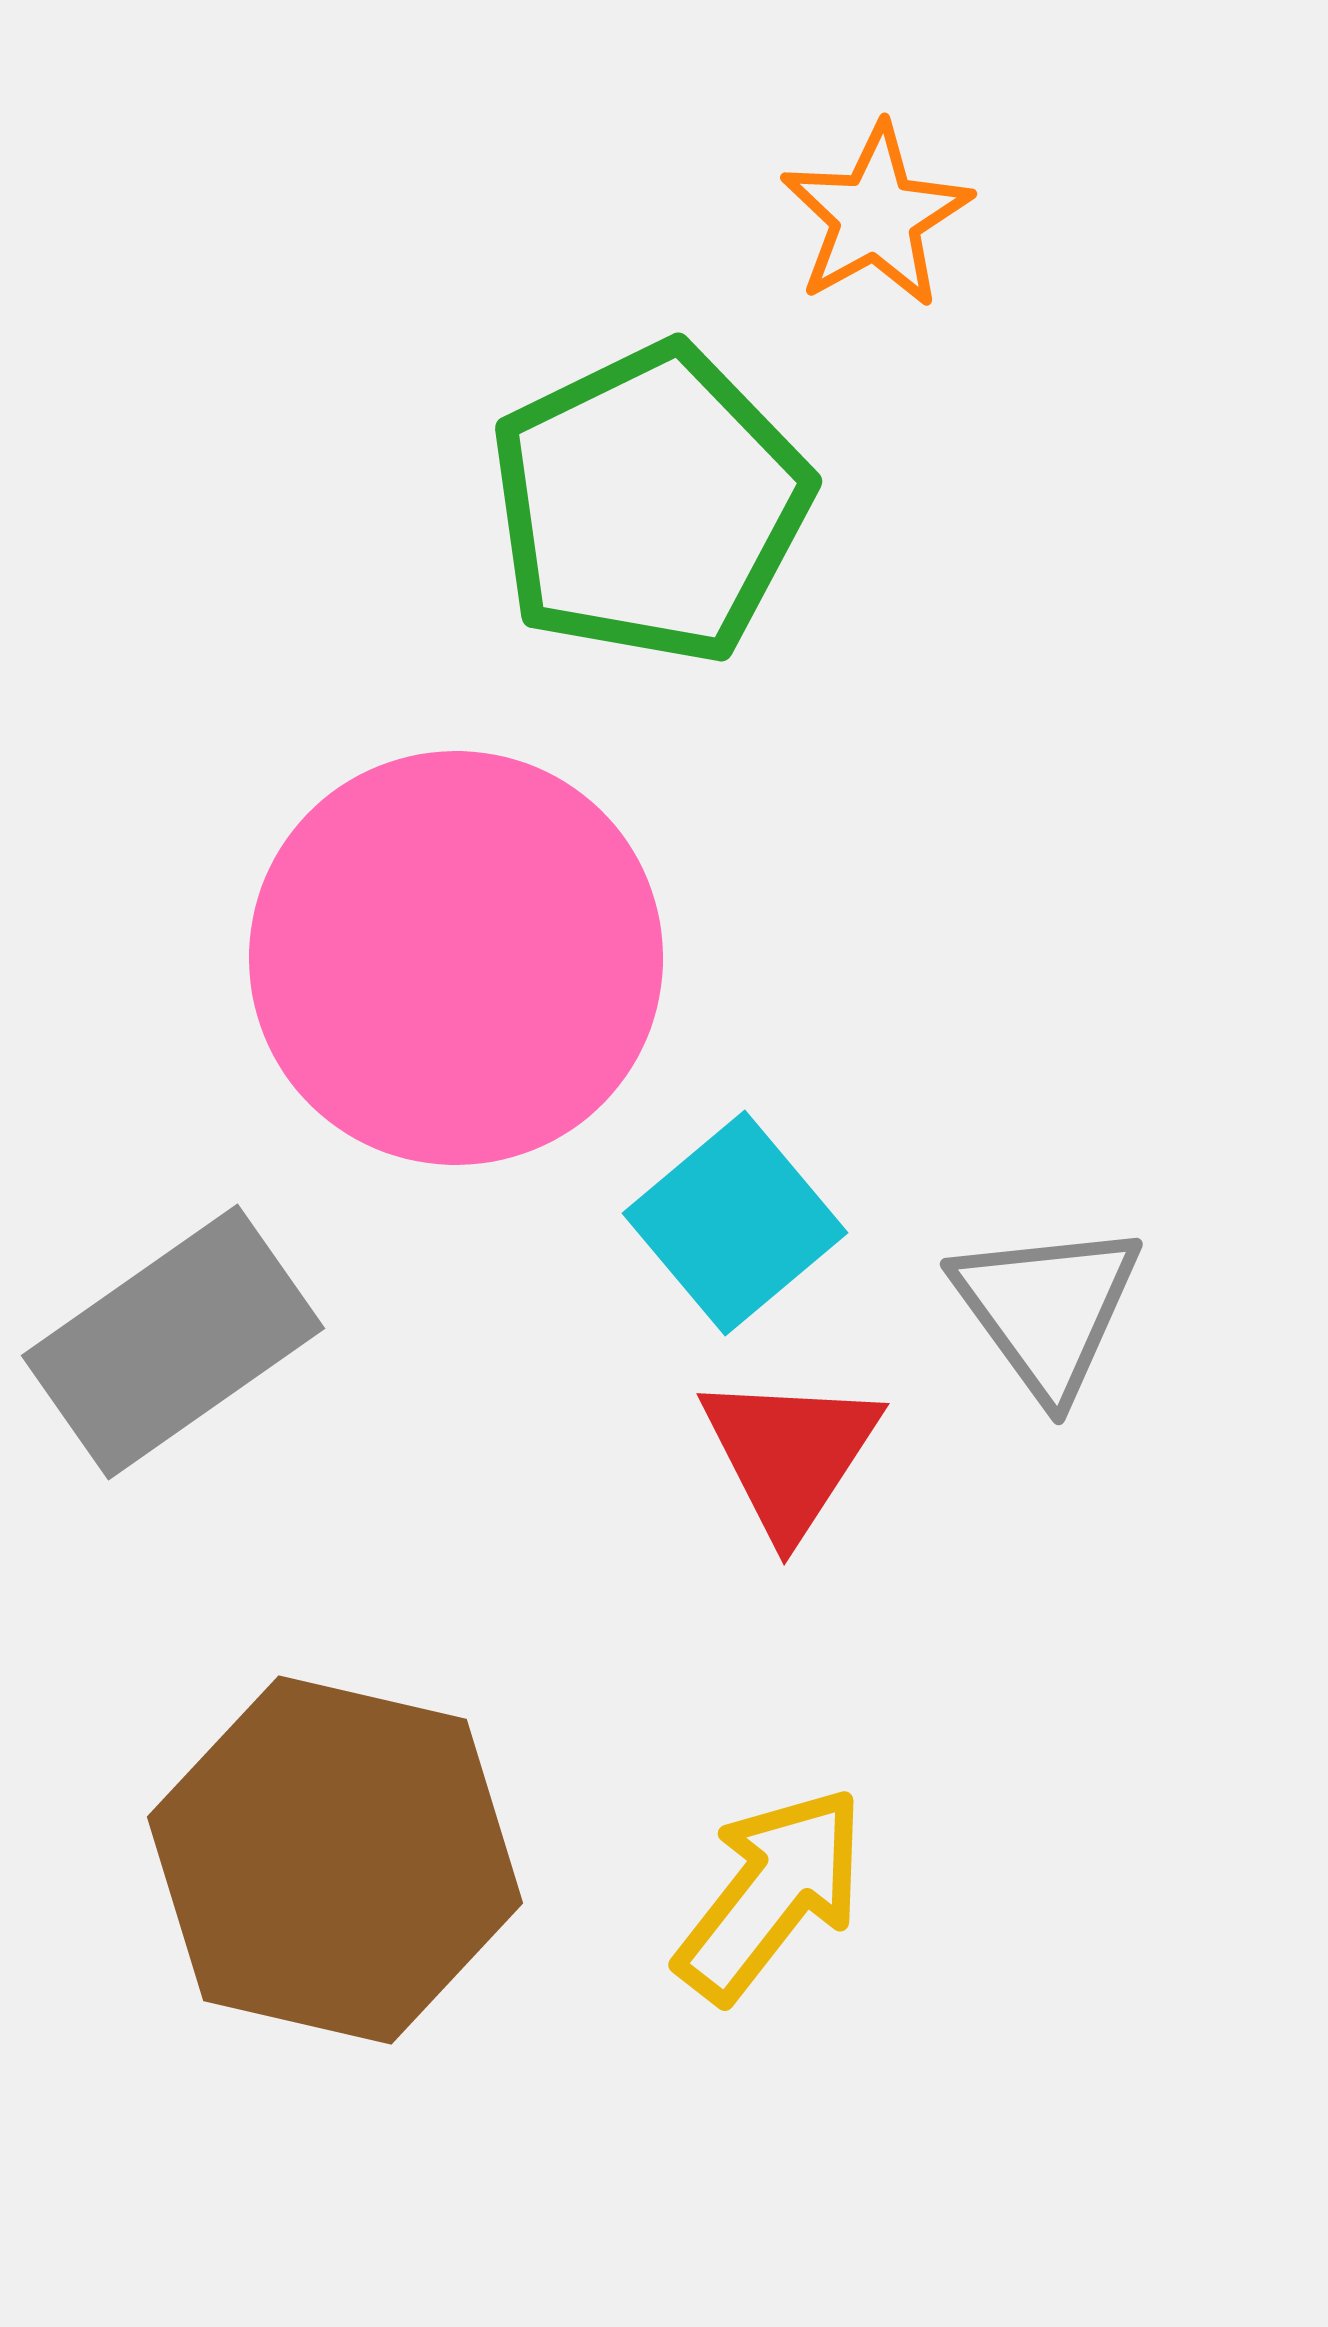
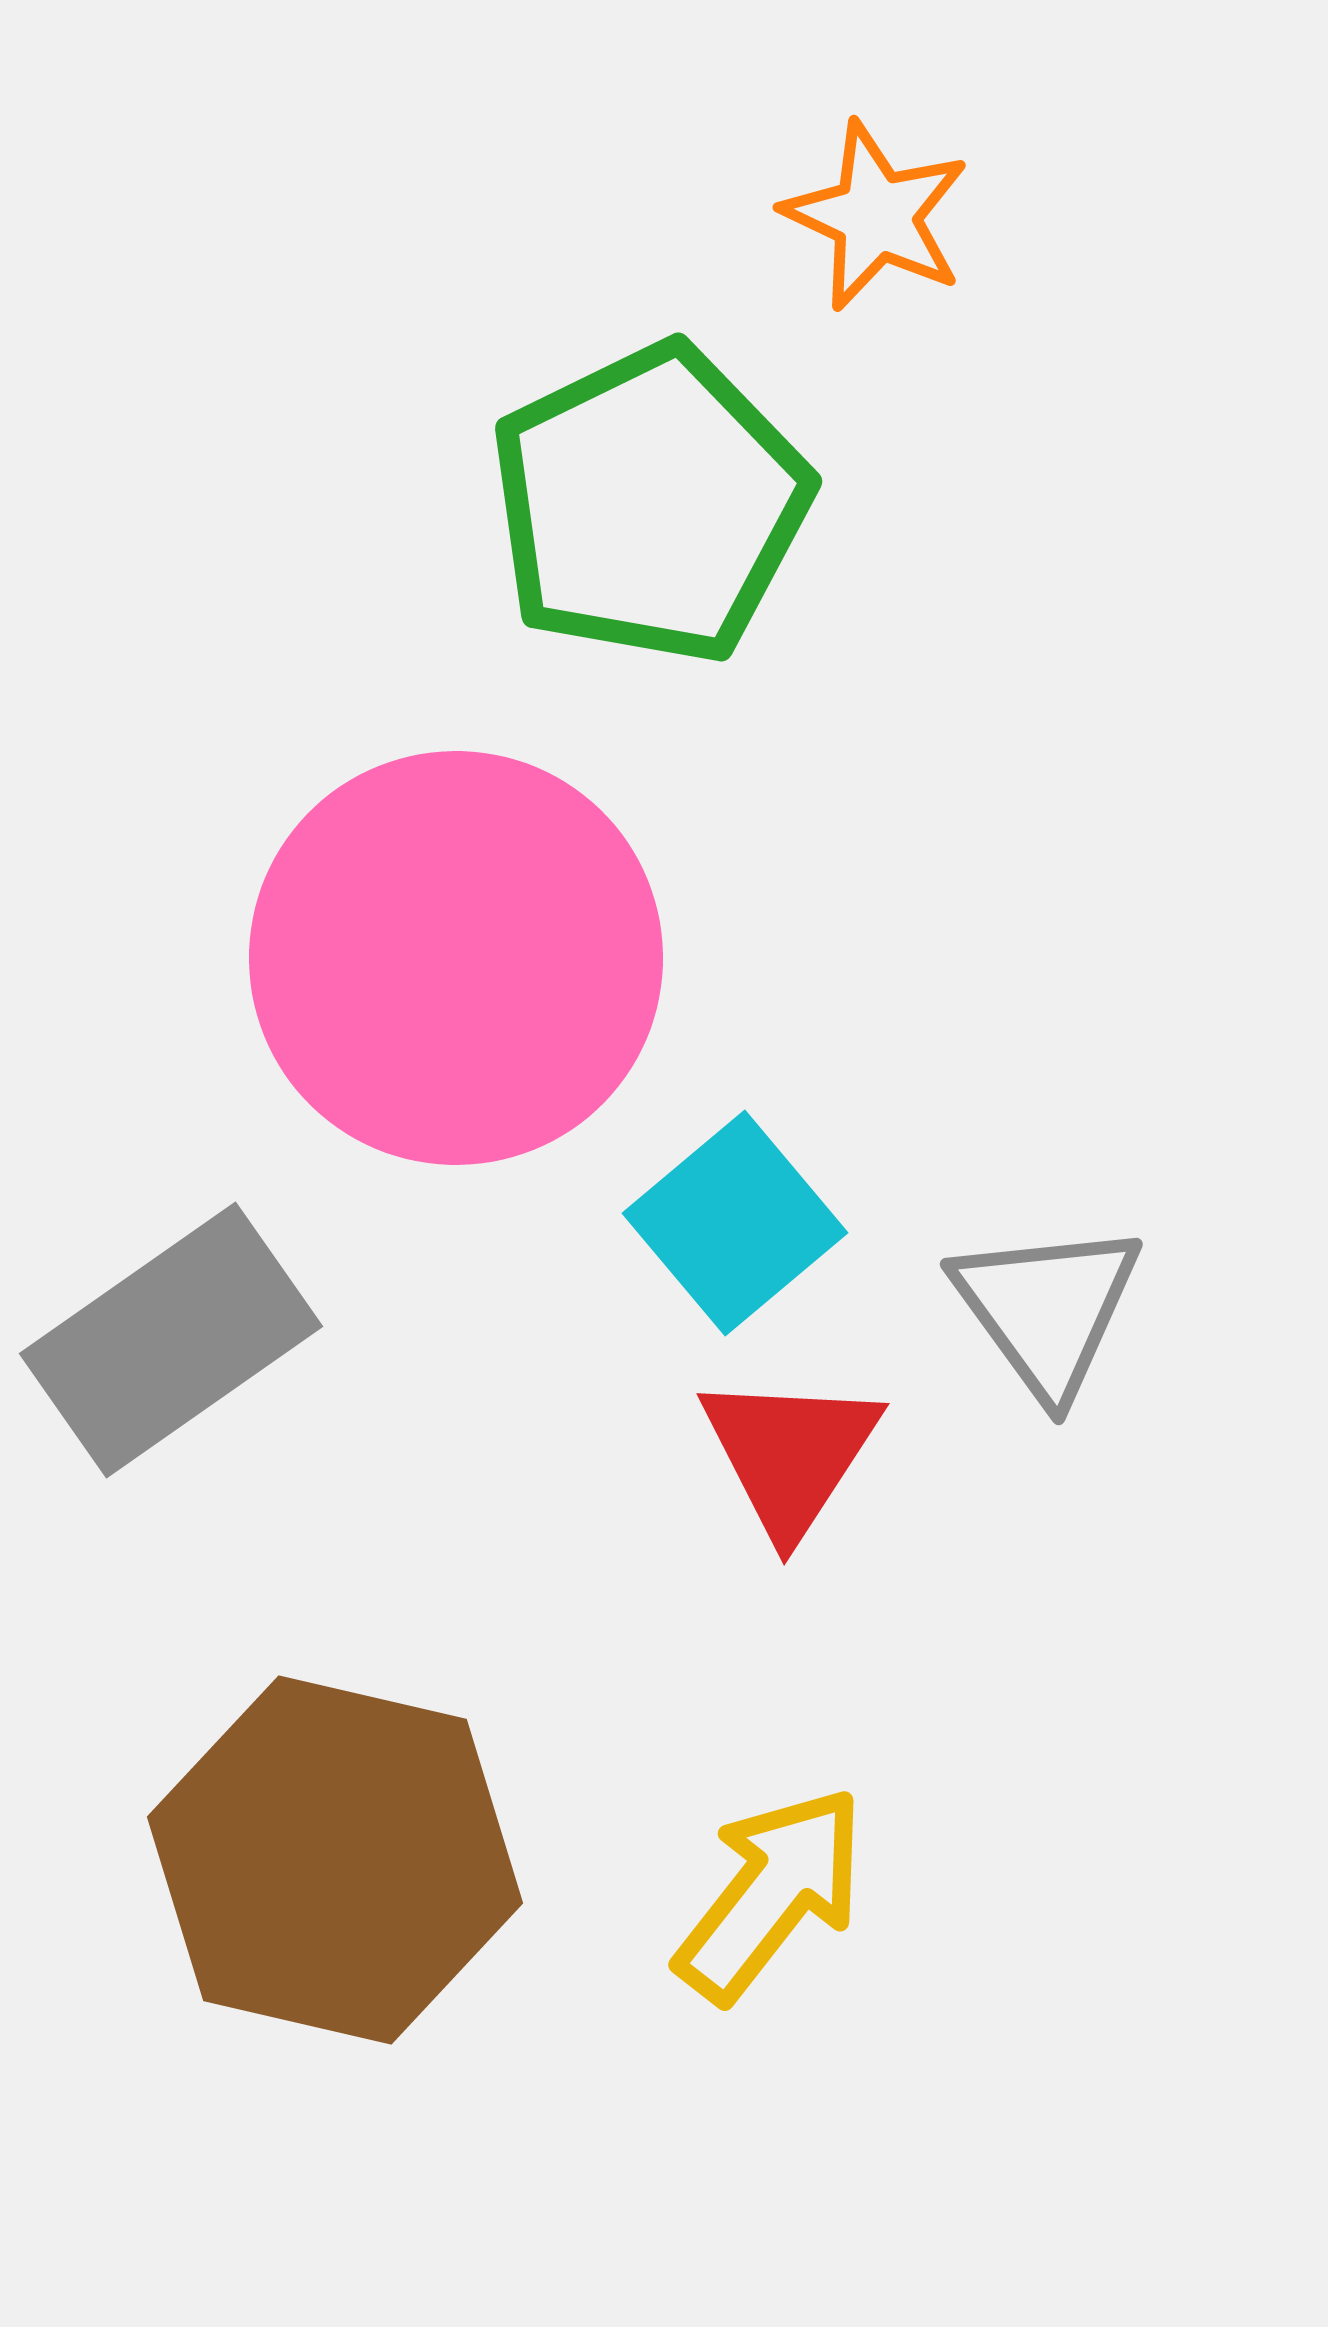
orange star: rotated 18 degrees counterclockwise
gray rectangle: moved 2 px left, 2 px up
